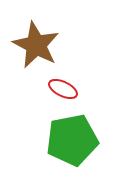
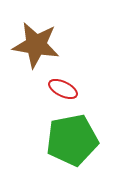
brown star: rotated 18 degrees counterclockwise
